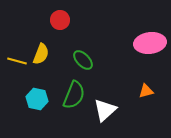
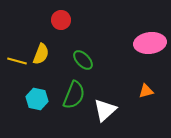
red circle: moved 1 px right
